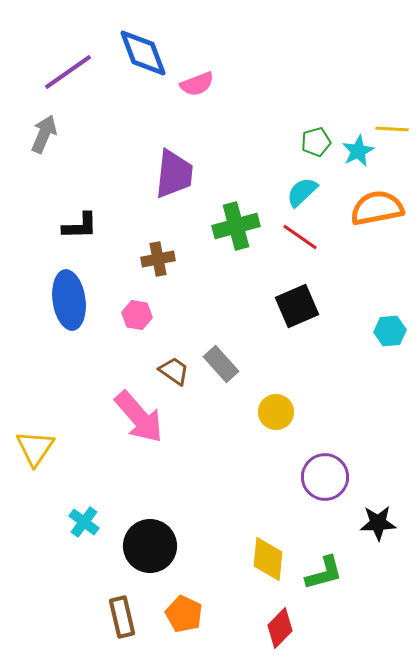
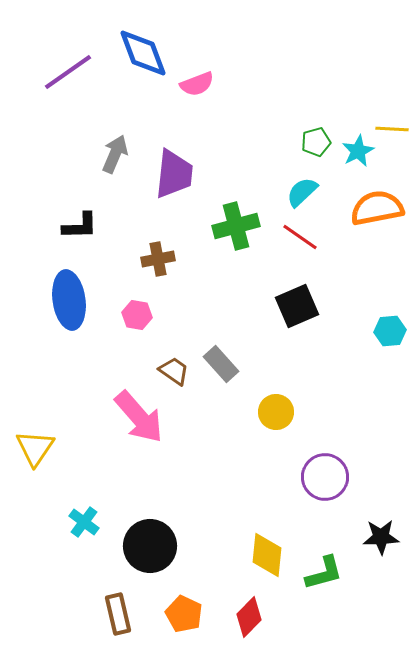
gray arrow: moved 71 px right, 20 px down
black star: moved 3 px right, 14 px down
yellow diamond: moved 1 px left, 4 px up
brown rectangle: moved 4 px left, 3 px up
red diamond: moved 31 px left, 11 px up
